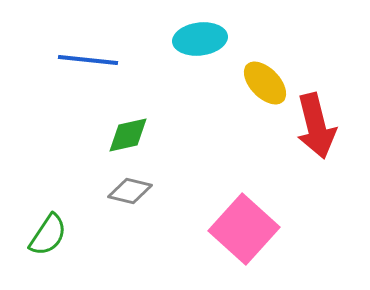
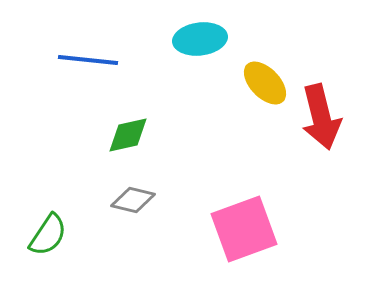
red arrow: moved 5 px right, 9 px up
gray diamond: moved 3 px right, 9 px down
pink square: rotated 28 degrees clockwise
